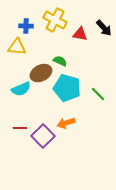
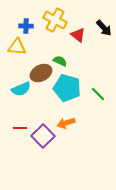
red triangle: moved 2 px left, 1 px down; rotated 28 degrees clockwise
